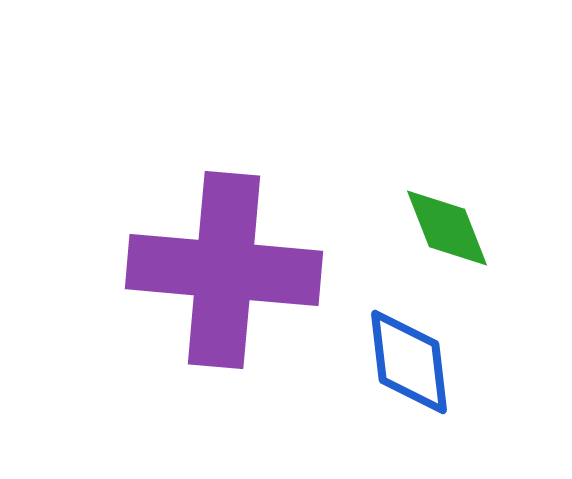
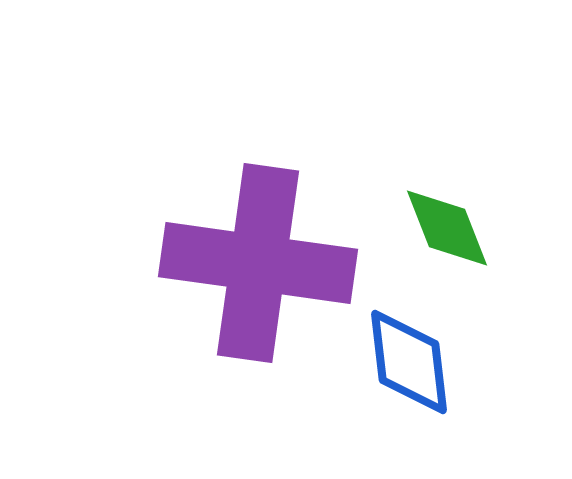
purple cross: moved 34 px right, 7 px up; rotated 3 degrees clockwise
